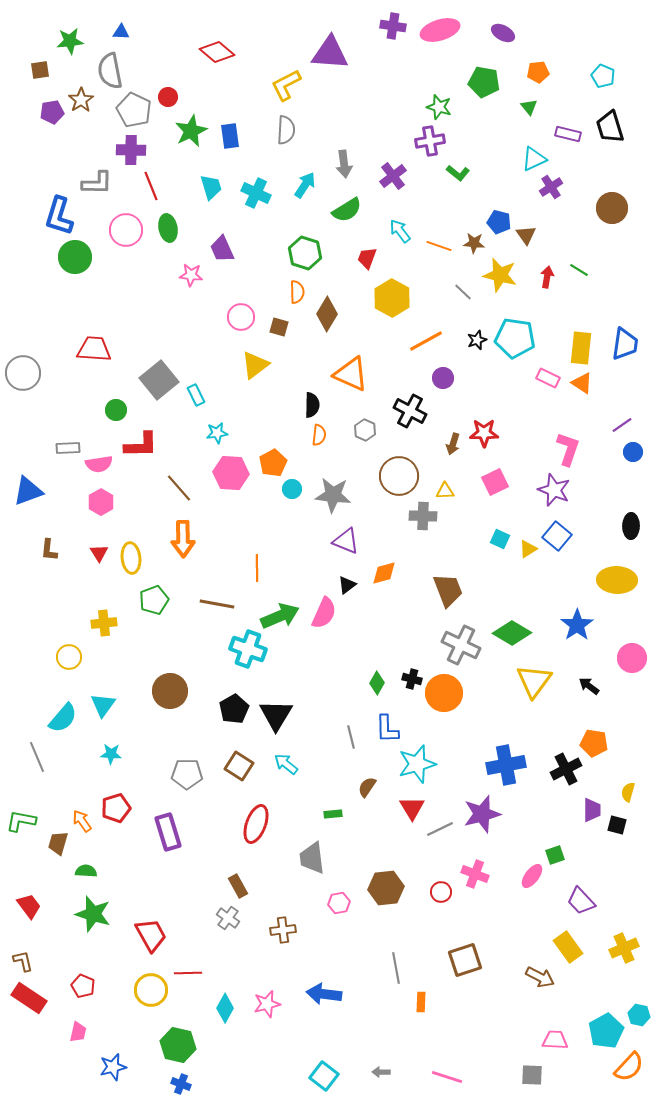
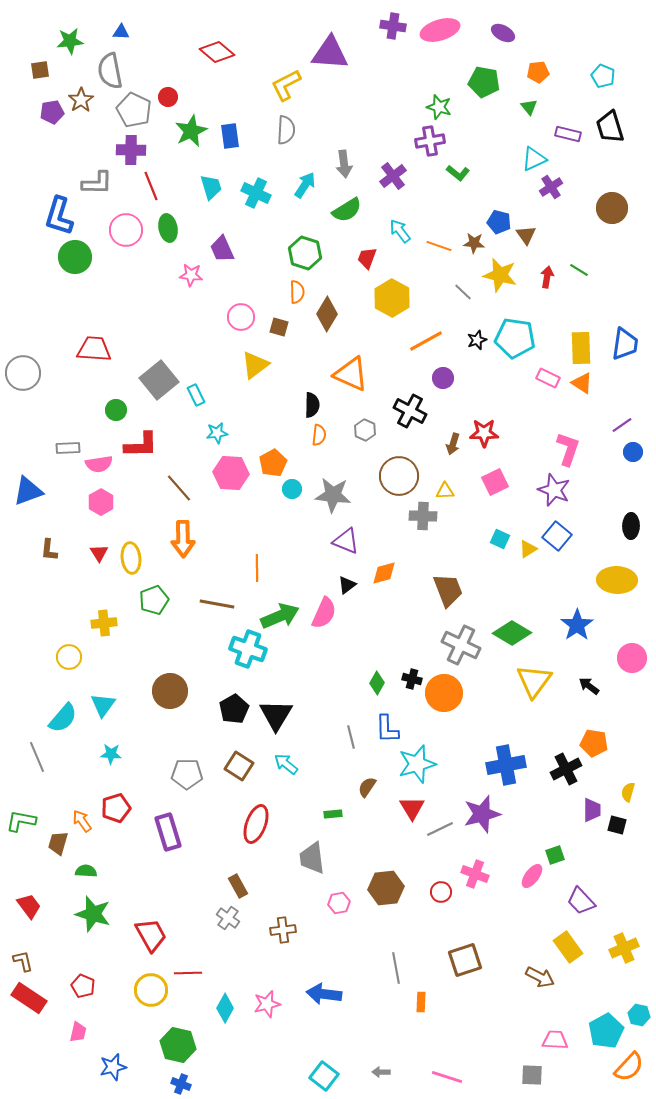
yellow rectangle at (581, 348): rotated 8 degrees counterclockwise
